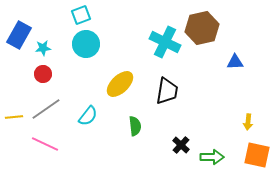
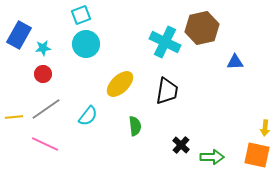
yellow arrow: moved 17 px right, 6 px down
